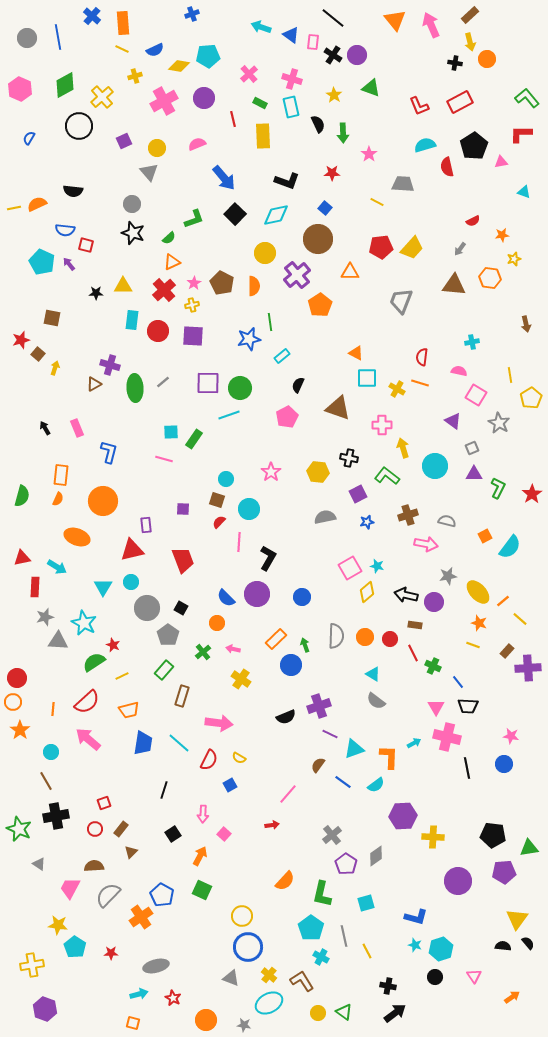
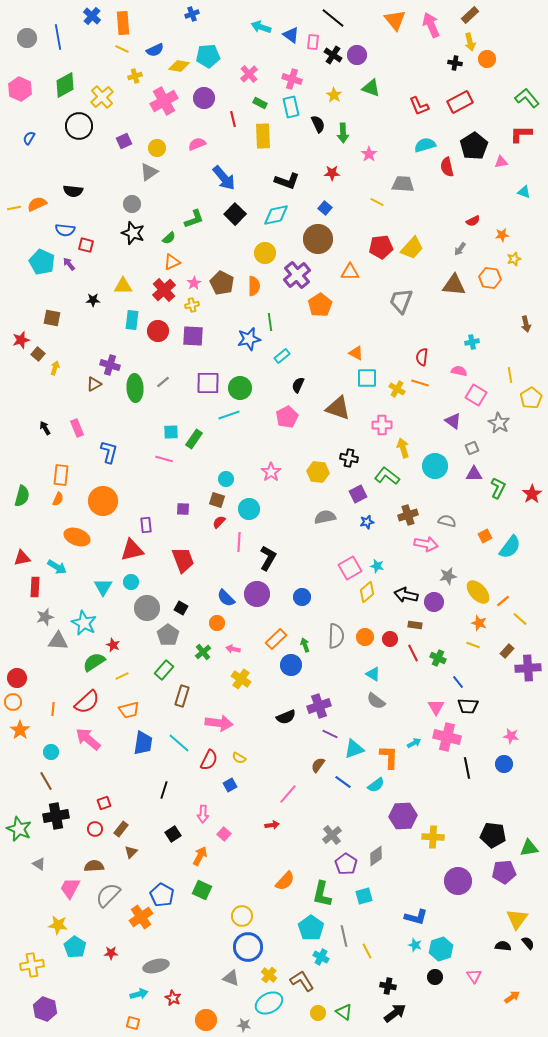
gray triangle at (149, 172): rotated 36 degrees clockwise
black star at (96, 293): moved 3 px left, 7 px down
green cross at (433, 666): moved 5 px right, 8 px up
cyan square at (366, 903): moved 2 px left, 7 px up
